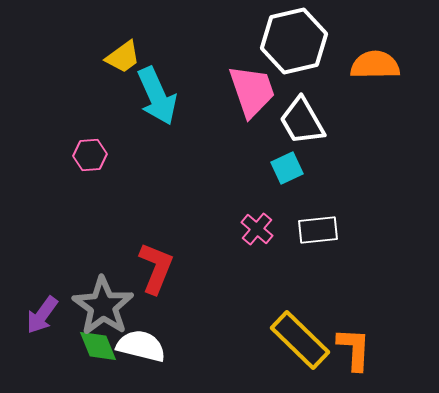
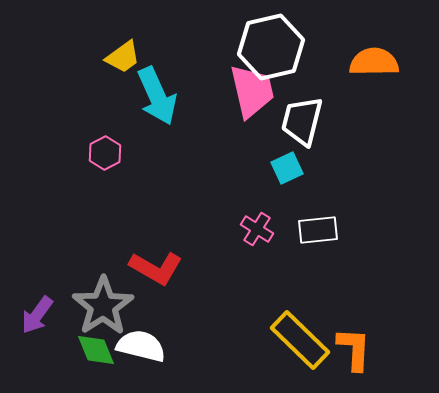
white hexagon: moved 23 px left, 6 px down
orange semicircle: moved 1 px left, 3 px up
pink trapezoid: rotated 6 degrees clockwise
white trapezoid: rotated 44 degrees clockwise
pink hexagon: moved 15 px right, 2 px up; rotated 24 degrees counterclockwise
pink cross: rotated 8 degrees counterclockwise
red L-shape: rotated 98 degrees clockwise
gray star: rotated 4 degrees clockwise
purple arrow: moved 5 px left
green diamond: moved 2 px left, 4 px down
